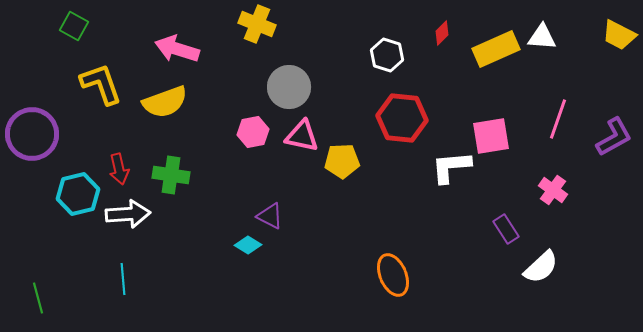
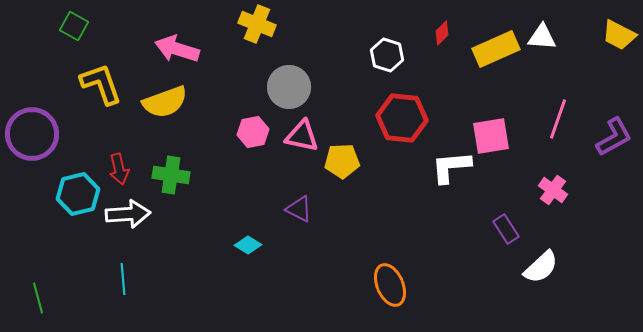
purple triangle: moved 29 px right, 7 px up
orange ellipse: moved 3 px left, 10 px down
